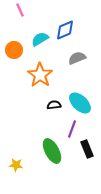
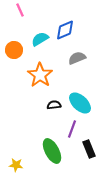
black rectangle: moved 2 px right
